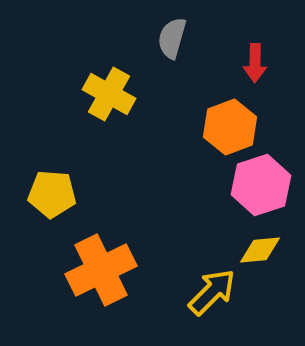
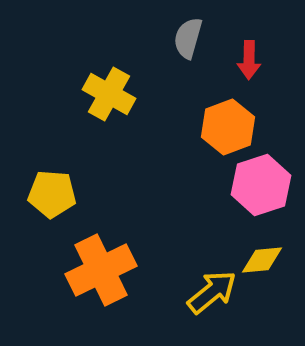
gray semicircle: moved 16 px right
red arrow: moved 6 px left, 3 px up
orange hexagon: moved 2 px left
yellow diamond: moved 2 px right, 10 px down
yellow arrow: rotated 6 degrees clockwise
